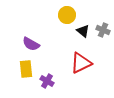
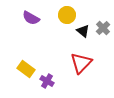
gray cross: moved 2 px up; rotated 24 degrees clockwise
purple semicircle: moved 26 px up
red triangle: rotated 20 degrees counterclockwise
yellow rectangle: rotated 48 degrees counterclockwise
